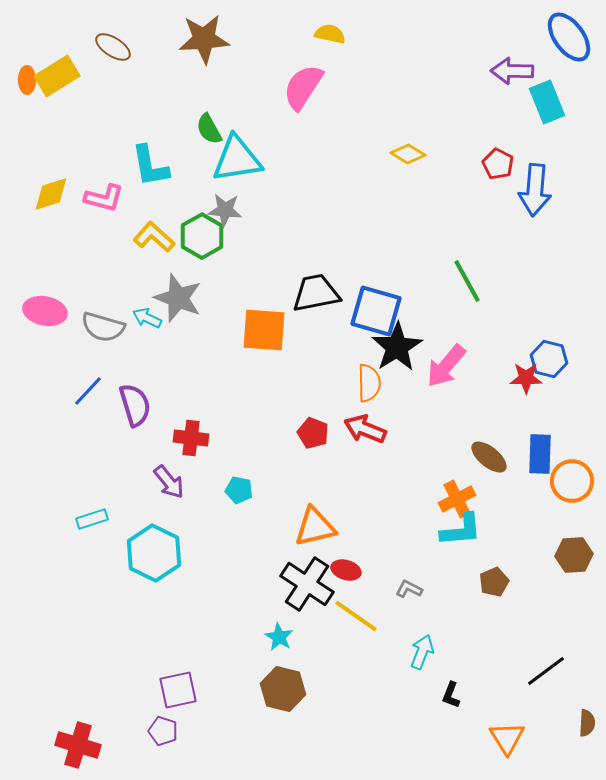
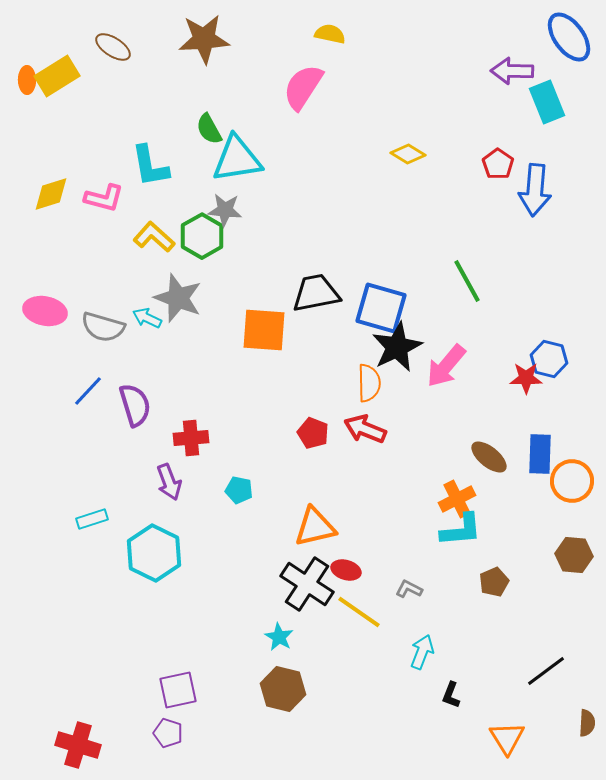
red pentagon at (498, 164): rotated 8 degrees clockwise
blue square at (376, 311): moved 5 px right, 3 px up
black star at (397, 347): rotated 6 degrees clockwise
red cross at (191, 438): rotated 12 degrees counterclockwise
purple arrow at (169, 482): rotated 18 degrees clockwise
brown hexagon at (574, 555): rotated 9 degrees clockwise
yellow line at (356, 616): moved 3 px right, 4 px up
purple pentagon at (163, 731): moved 5 px right, 2 px down
